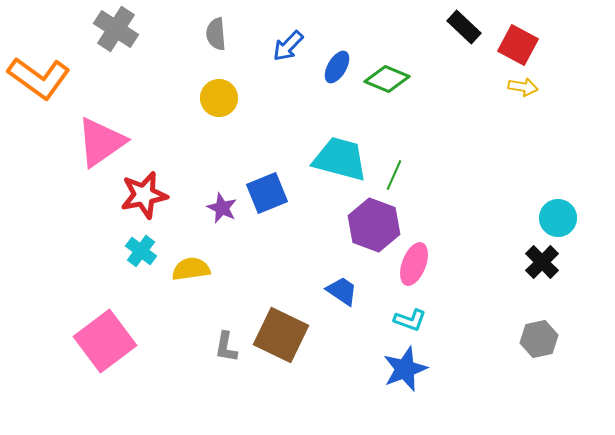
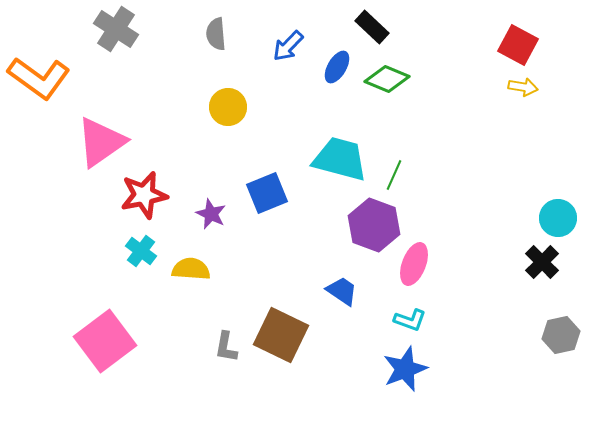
black rectangle: moved 92 px left
yellow circle: moved 9 px right, 9 px down
purple star: moved 11 px left, 6 px down
yellow semicircle: rotated 12 degrees clockwise
gray hexagon: moved 22 px right, 4 px up
